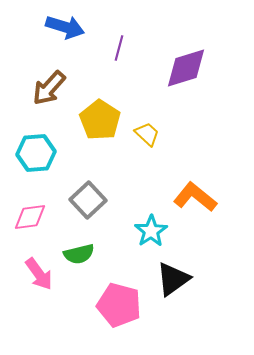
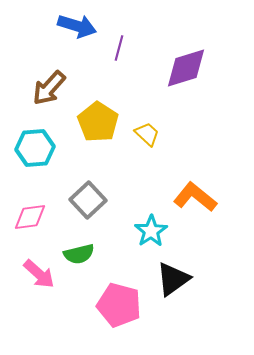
blue arrow: moved 12 px right, 1 px up
yellow pentagon: moved 2 px left, 2 px down
cyan hexagon: moved 1 px left, 5 px up
pink arrow: rotated 12 degrees counterclockwise
